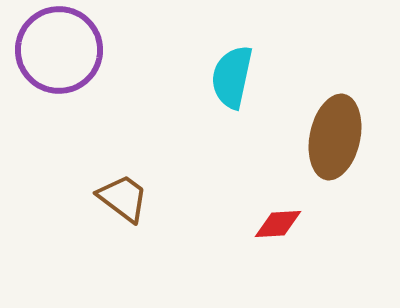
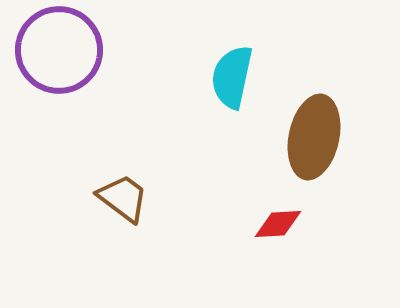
brown ellipse: moved 21 px left
